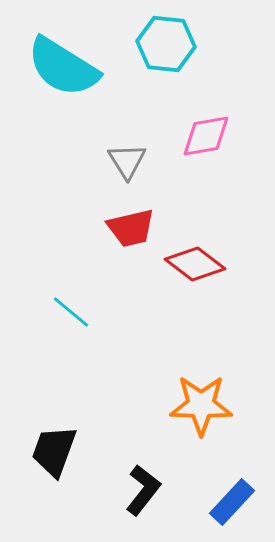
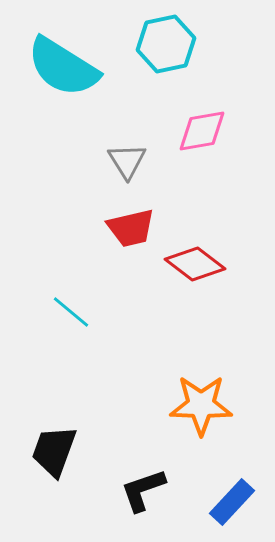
cyan hexagon: rotated 18 degrees counterclockwise
pink diamond: moved 4 px left, 5 px up
black L-shape: rotated 147 degrees counterclockwise
